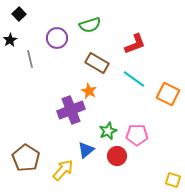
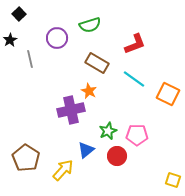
purple cross: rotated 8 degrees clockwise
